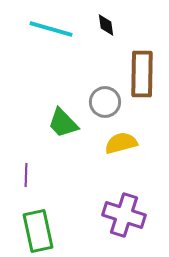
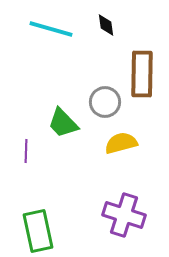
purple line: moved 24 px up
